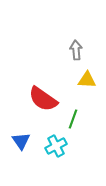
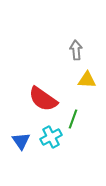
cyan cross: moved 5 px left, 9 px up
